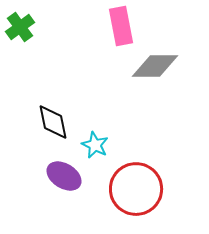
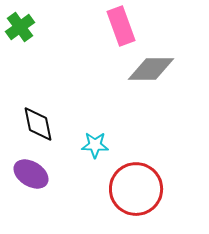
pink rectangle: rotated 9 degrees counterclockwise
gray diamond: moved 4 px left, 3 px down
black diamond: moved 15 px left, 2 px down
cyan star: rotated 24 degrees counterclockwise
purple ellipse: moved 33 px left, 2 px up
